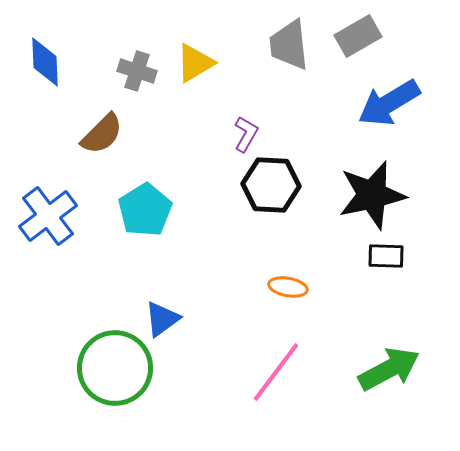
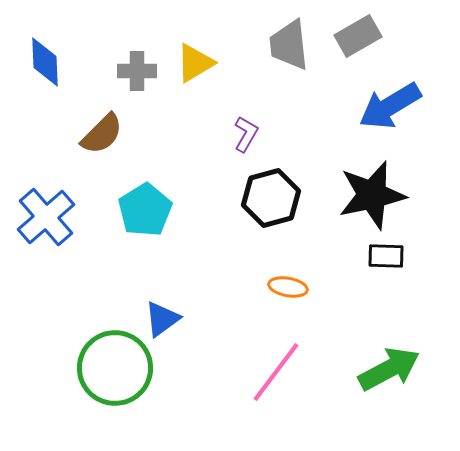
gray cross: rotated 18 degrees counterclockwise
blue arrow: moved 1 px right, 3 px down
black hexagon: moved 13 px down; rotated 18 degrees counterclockwise
blue cross: moved 2 px left, 1 px down; rotated 4 degrees counterclockwise
